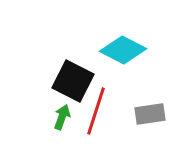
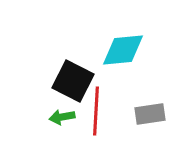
cyan diamond: rotated 33 degrees counterclockwise
red line: rotated 15 degrees counterclockwise
green arrow: rotated 120 degrees counterclockwise
